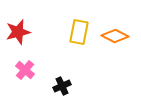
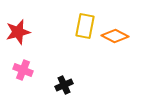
yellow rectangle: moved 6 px right, 6 px up
pink cross: moved 2 px left; rotated 18 degrees counterclockwise
black cross: moved 2 px right, 1 px up
